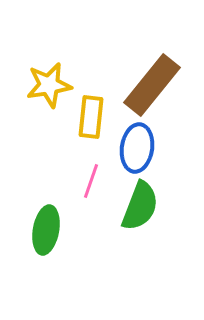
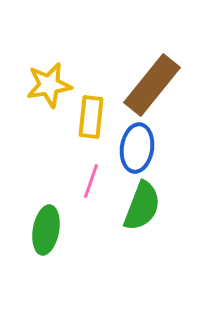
green semicircle: moved 2 px right
